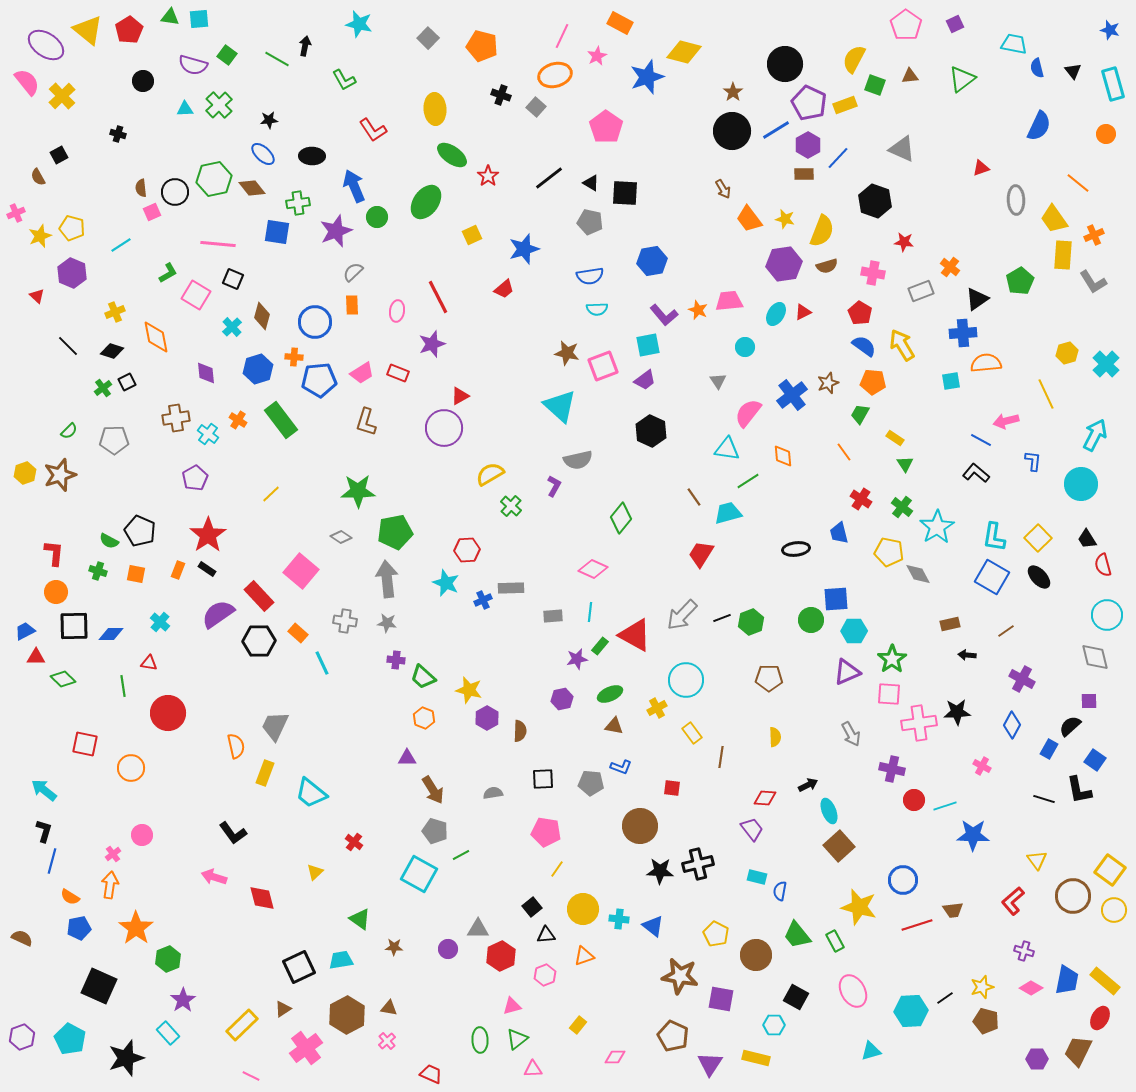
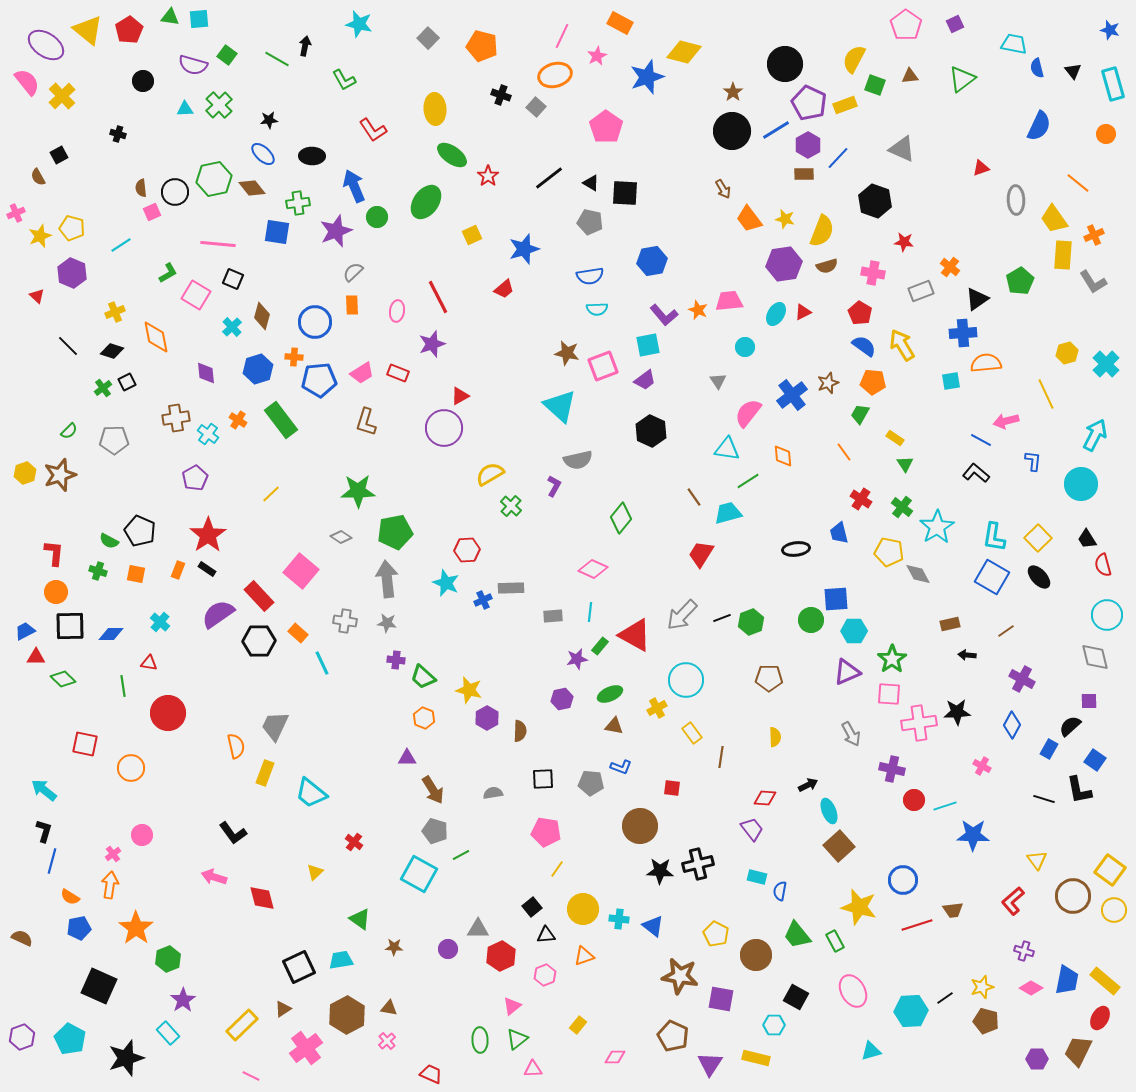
black square at (74, 626): moved 4 px left
pink triangle at (512, 1006): rotated 24 degrees counterclockwise
